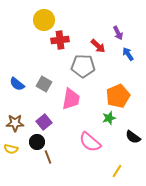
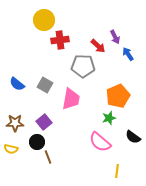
purple arrow: moved 3 px left, 4 px down
gray square: moved 1 px right, 1 px down
pink semicircle: moved 10 px right
yellow line: rotated 24 degrees counterclockwise
